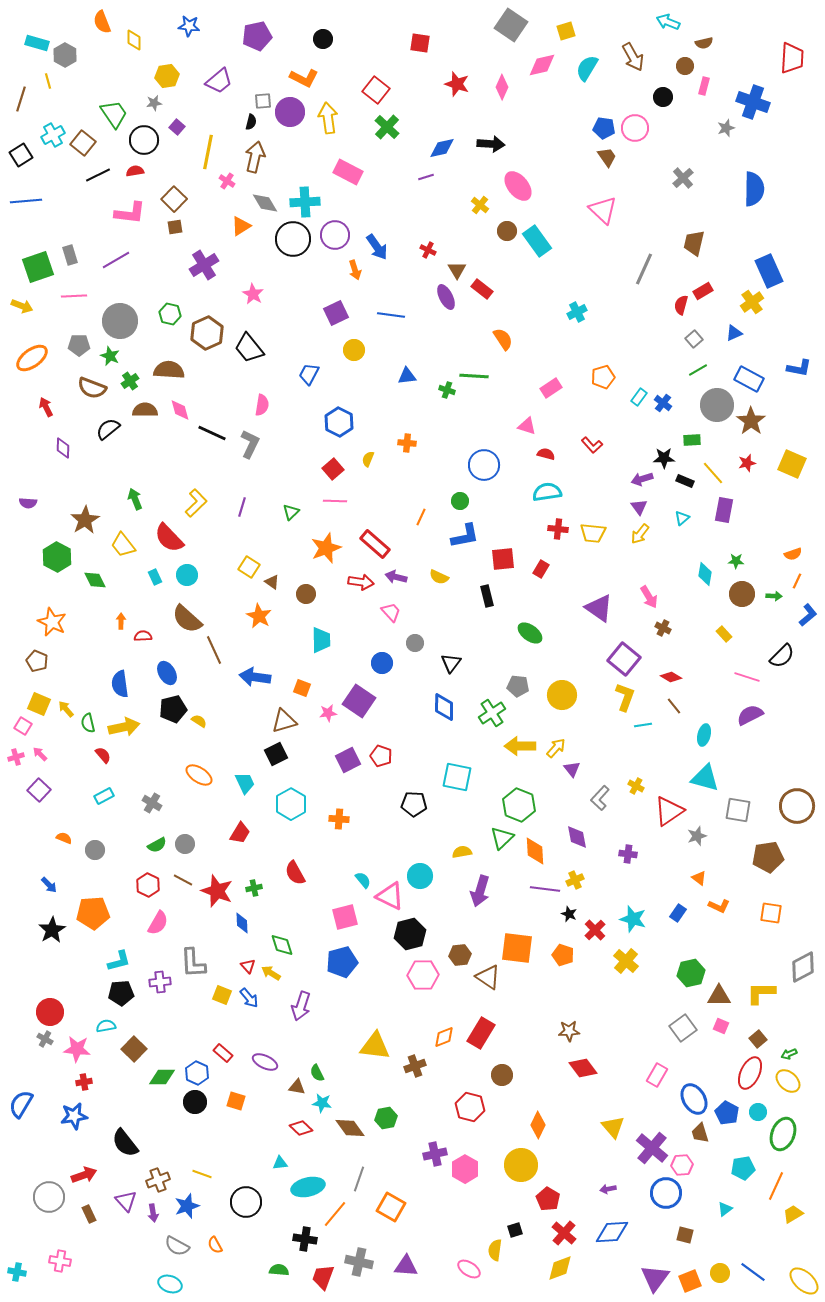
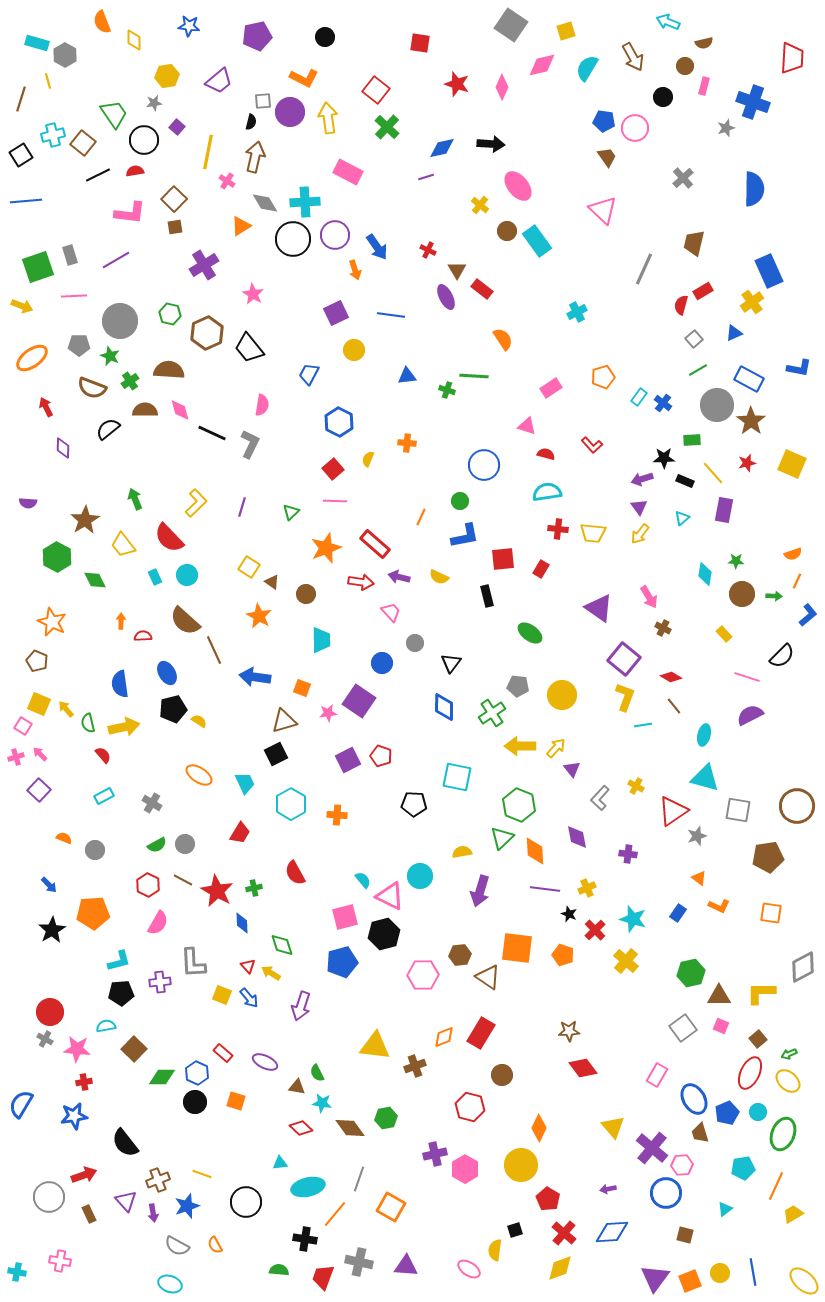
black circle at (323, 39): moved 2 px right, 2 px up
blue pentagon at (604, 128): moved 7 px up
cyan cross at (53, 135): rotated 15 degrees clockwise
purple arrow at (396, 577): moved 3 px right
brown semicircle at (187, 619): moved 2 px left, 2 px down
red triangle at (669, 811): moved 4 px right
orange cross at (339, 819): moved 2 px left, 4 px up
yellow cross at (575, 880): moved 12 px right, 8 px down
red star at (217, 891): rotated 8 degrees clockwise
black hexagon at (410, 934): moved 26 px left
blue pentagon at (727, 1113): rotated 20 degrees clockwise
orange diamond at (538, 1125): moved 1 px right, 3 px down
blue line at (753, 1272): rotated 44 degrees clockwise
